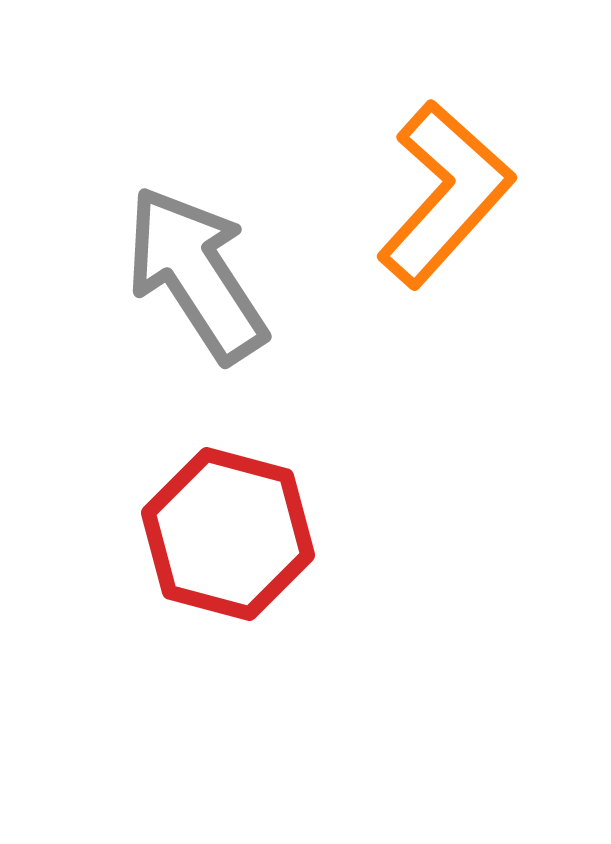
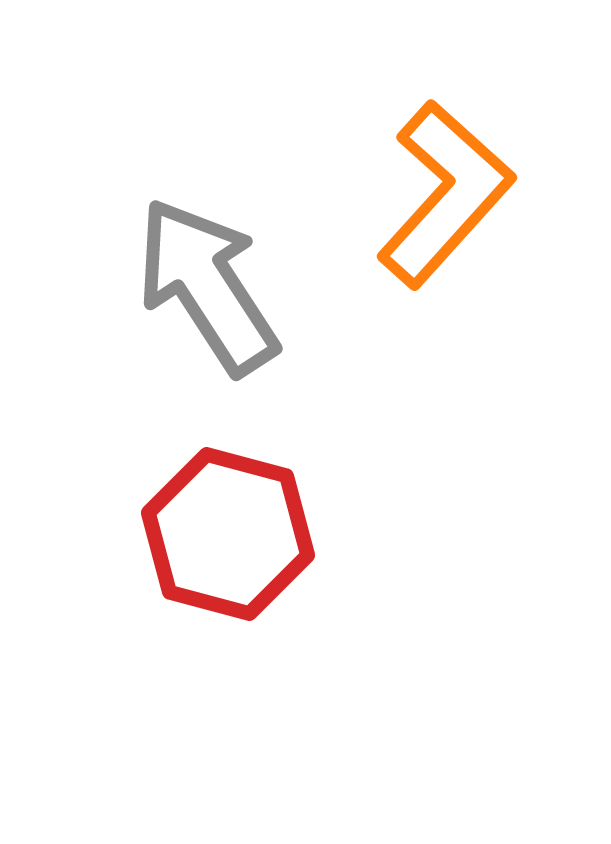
gray arrow: moved 11 px right, 12 px down
